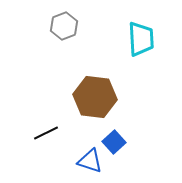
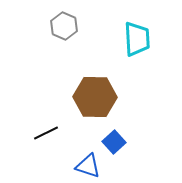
gray hexagon: rotated 16 degrees counterclockwise
cyan trapezoid: moved 4 px left
brown hexagon: rotated 6 degrees counterclockwise
blue triangle: moved 2 px left, 5 px down
